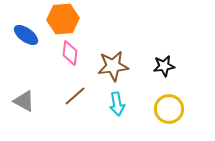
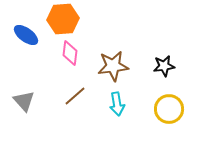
gray triangle: rotated 20 degrees clockwise
